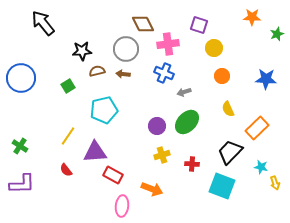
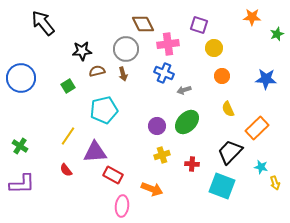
brown arrow: rotated 112 degrees counterclockwise
gray arrow: moved 2 px up
